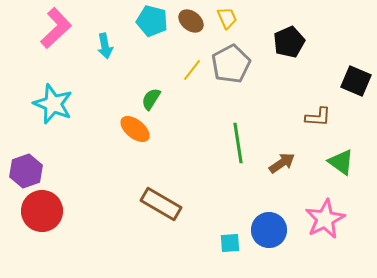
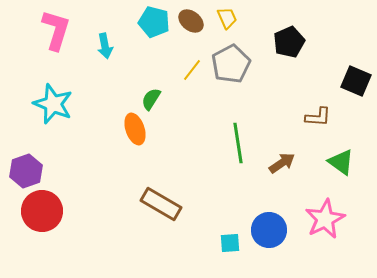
cyan pentagon: moved 2 px right, 1 px down
pink L-shape: moved 2 px down; rotated 30 degrees counterclockwise
orange ellipse: rotated 32 degrees clockwise
